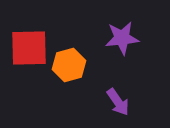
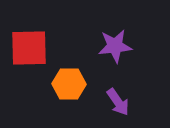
purple star: moved 7 px left, 8 px down
orange hexagon: moved 19 px down; rotated 16 degrees clockwise
